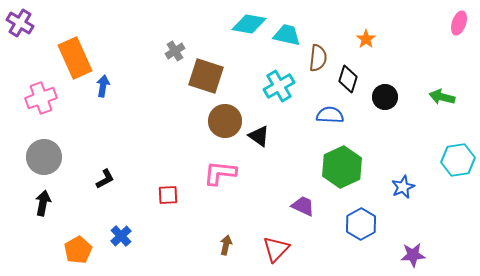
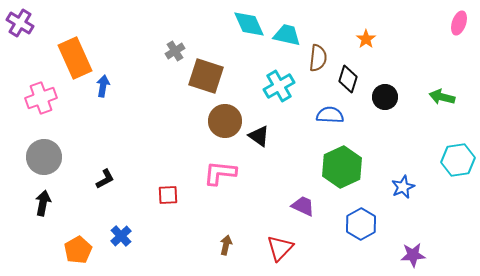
cyan diamond: rotated 56 degrees clockwise
red triangle: moved 4 px right, 1 px up
